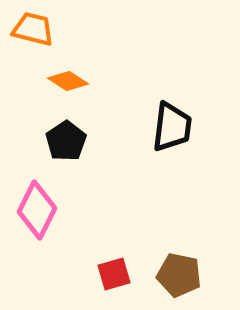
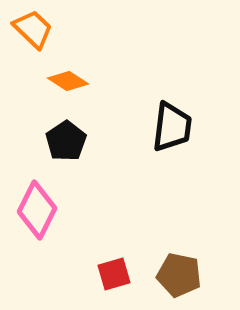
orange trapezoid: rotated 30 degrees clockwise
